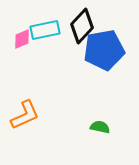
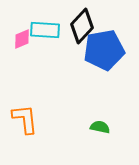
cyan rectangle: rotated 16 degrees clockwise
orange L-shape: moved 4 px down; rotated 72 degrees counterclockwise
